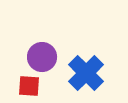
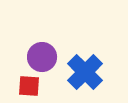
blue cross: moved 1 px left, 1 px up
